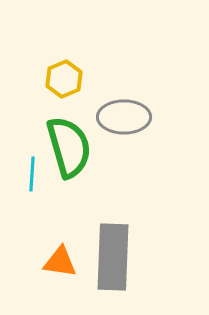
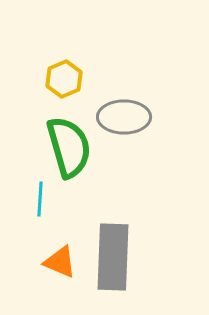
cyan line: moved 8 px right, 25 px down
orange triangle: rotated 15 degrees clockwise
